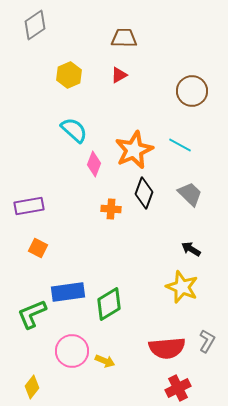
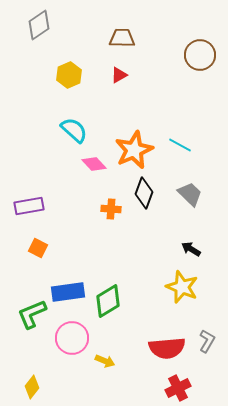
gray diamond: moved 4 px right
brown trapezoid: moved 2 px left
brown circle: moved 8 px right, 36 px up
pink diamond: rotated 65 degrees counterclockwise
green diamond: moved 1 px left, 3 px up
pink circle: moved 13 px up
